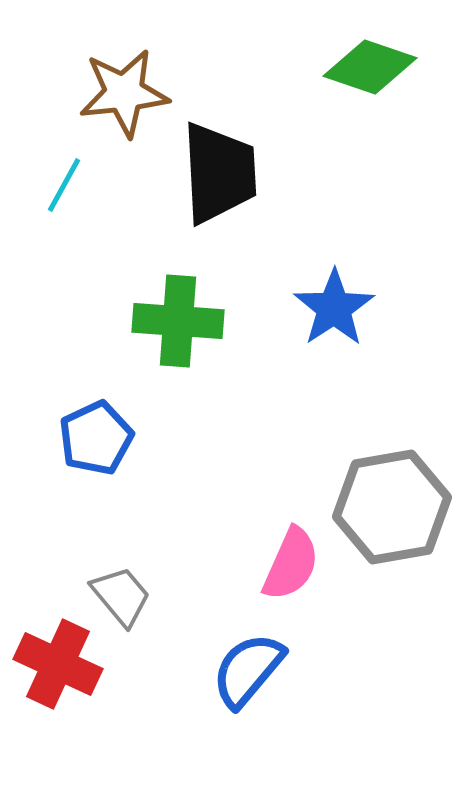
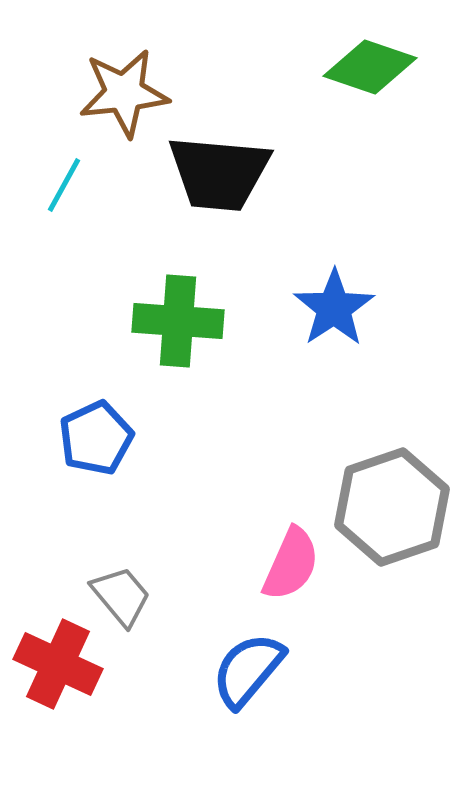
black trapezoid: rotated 98 degrees clockwise
gray hexagon: rotated 9 degrees counterclockwise
